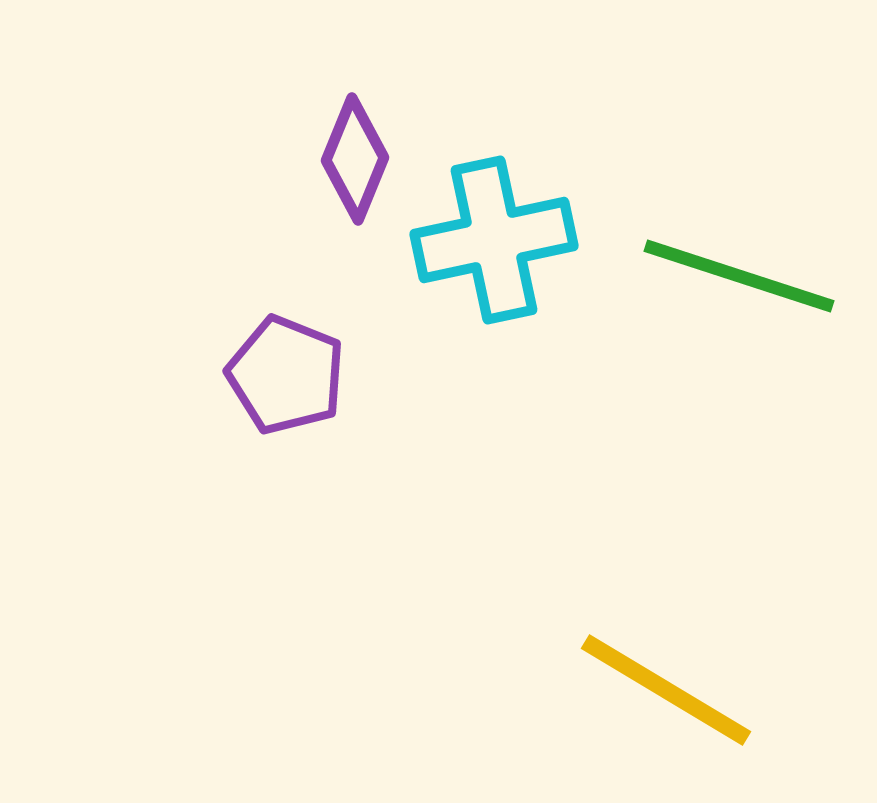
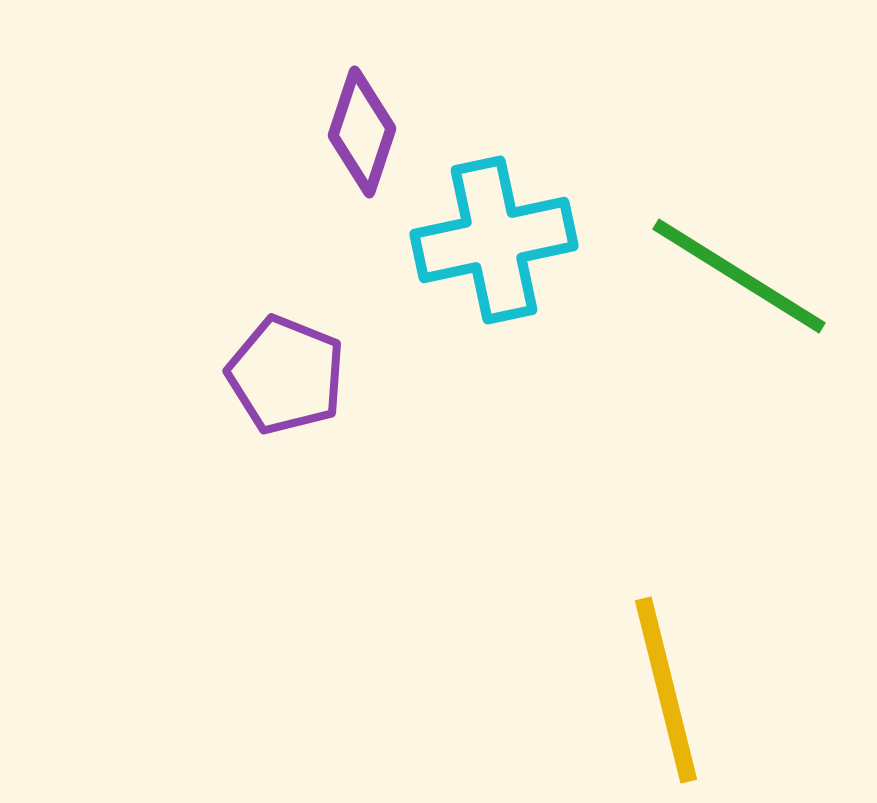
purple diamond: moved 7 px right, 27 px up; rotated 4 degrees counterclockwise
green line: rotated 14 degrees clockwise
yellow line: rotated 45 degrees clockwise
